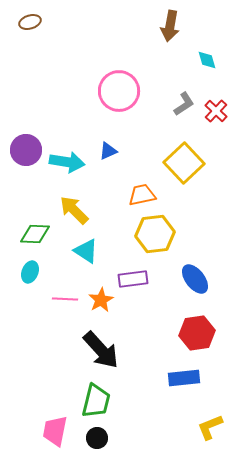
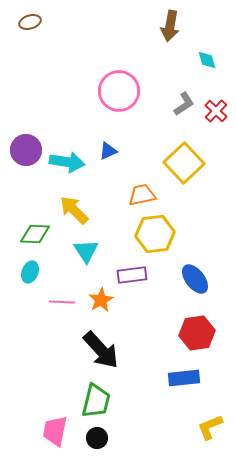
cyan triangle: rotated 24 degrees clockwise
purple rectangle: moved 1 px left, 4 px up
pink line: moved 3 px left, 3 px down
